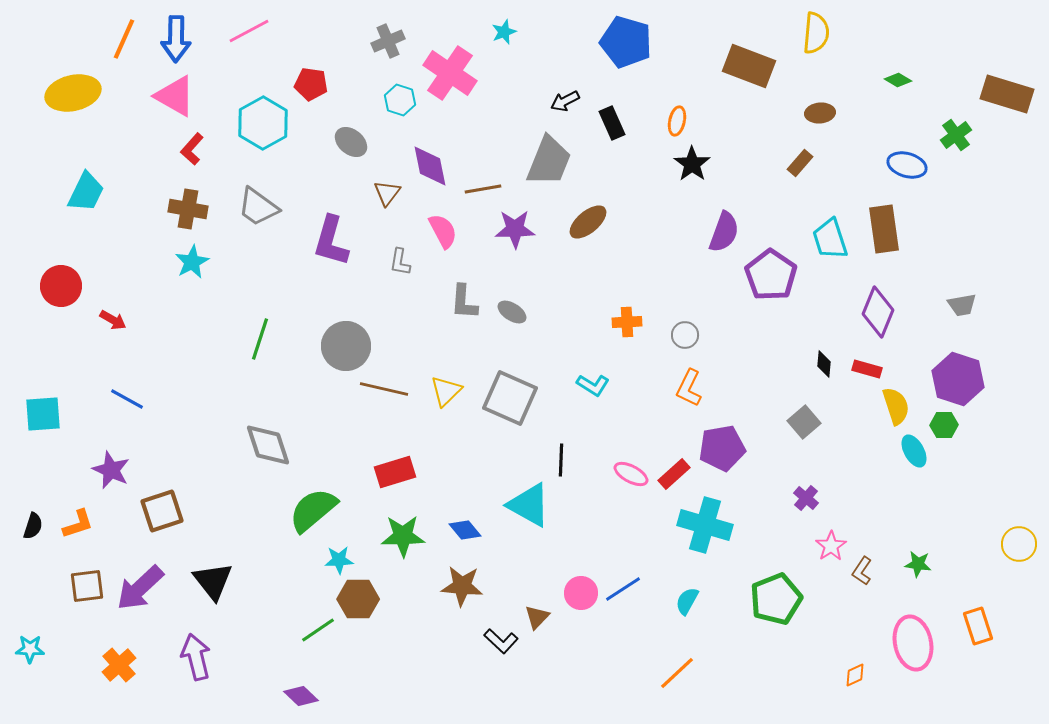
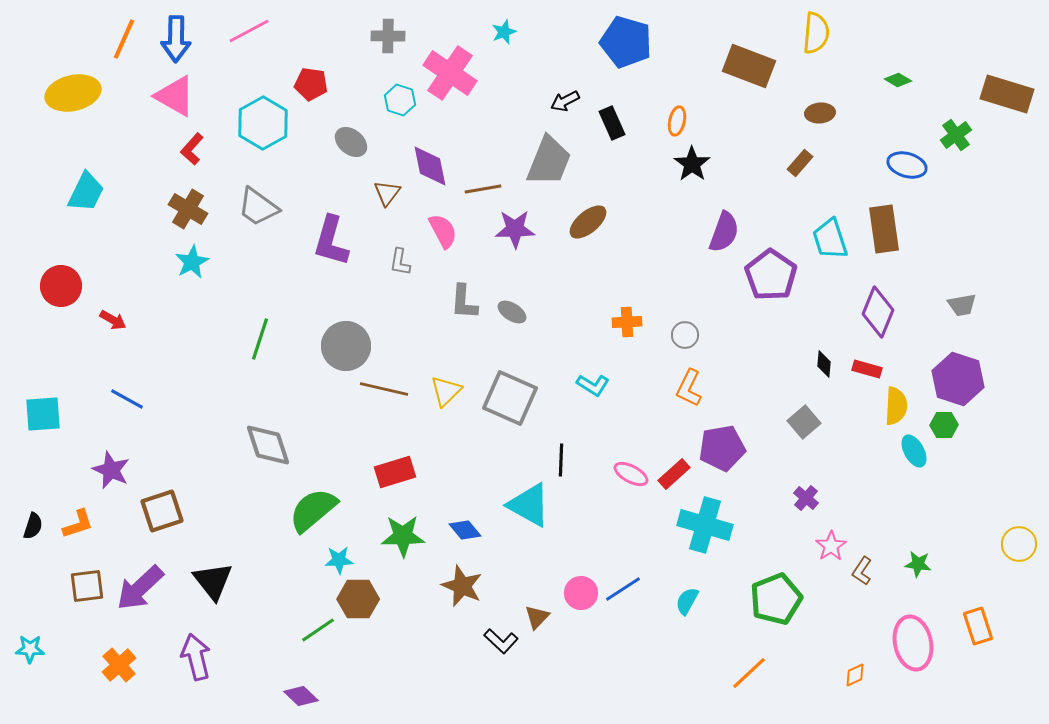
gray cross at (388, 41): moved 5 px up; rotated 24 degrees clockwise
brown cross at (188, 209): rotated 21 degrees clockwise
yellow semicircle at (896, 406): rotated 21 degrees clockwise
brown star at (462, 586): rotated 18 degrees clockwise
orange line at (677, 673): moved 72 px right
